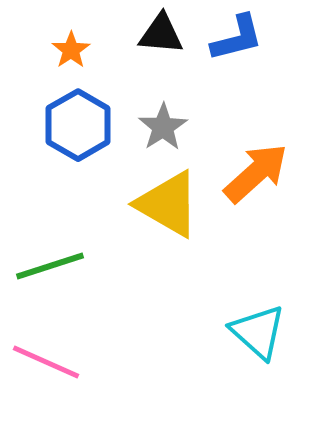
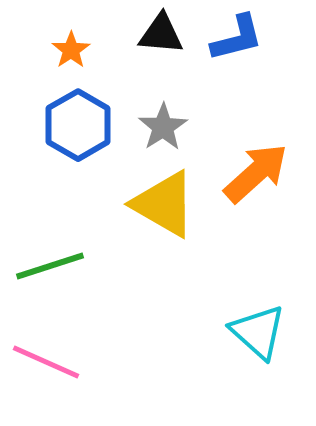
yellow triangle: moved 4 px left
